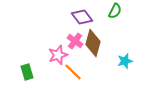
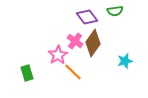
green semicircle: rotated 56 degrees clockwise
purple diamond: moved 5 px right
brown diamond: rotated 20 degrees clockwise
pink star: rotated 12 degrees counterclockwise
green rectangle: moved 1 px down
